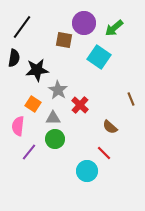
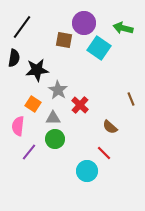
green arrow: moved 9 px right; rotated 54 degrees clockwise
cyan square: moved 9 px up
